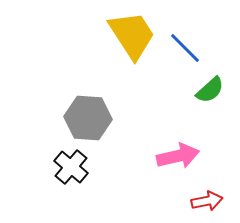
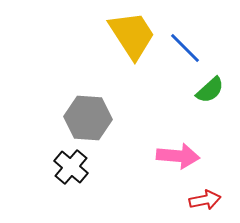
pink arrow: rotated 18 degrees clockwise
red arrow: moved 2 px left, 1 px up
